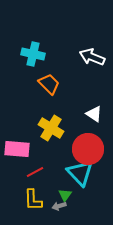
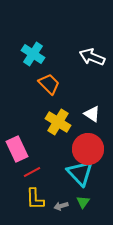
cyan cross: rotated 20 degrees clockwise
white triangle: moved 2 px left
yellow cross: moved 7 px right, 6 px up
pink rectangle: rotated 60 degrees clockwise
red line: moved 3 px left
green triangle: moved 18 px right, 7 px down
yellow L-shape: moved 2 px right, 1 px up
gray arrow: moved 2 px right
